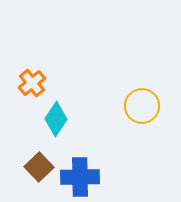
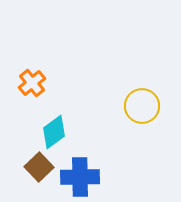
cyan diamond: moved 2 px left, 13 px down; rotated 20 degrees clockwise
